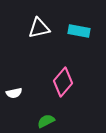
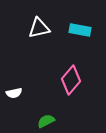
cyan rectangle: moved 1 px right, 1 px up
pink diamond: moved 8 px right, 2 px up
